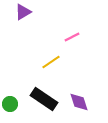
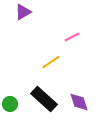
black rectangle: rotated 8 degrees clockwise
